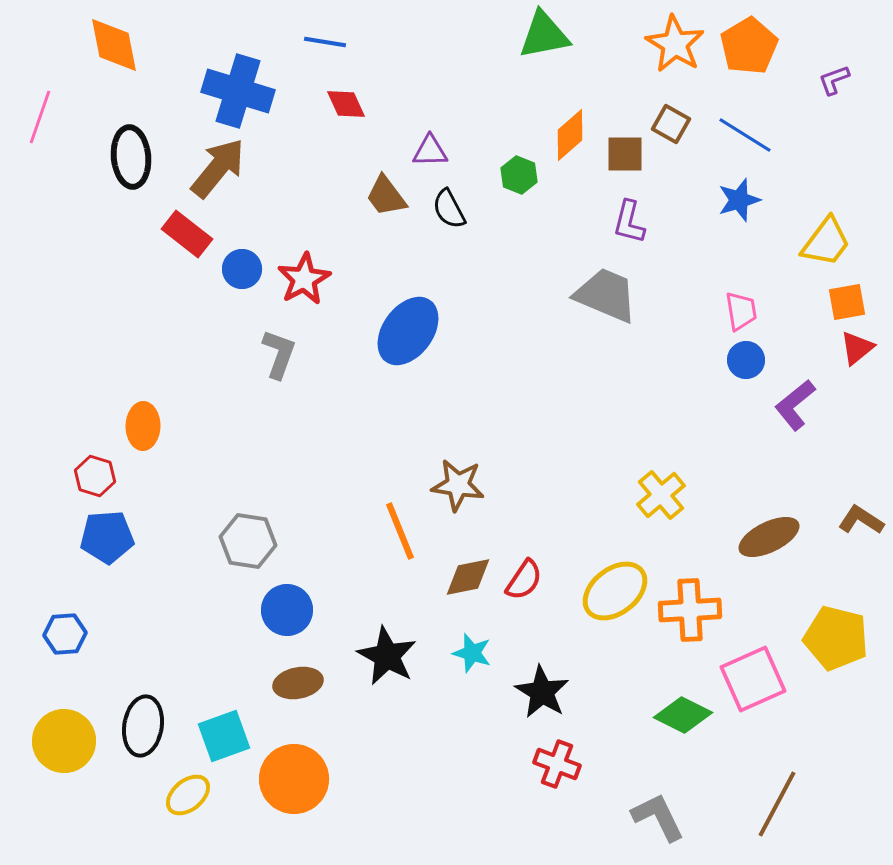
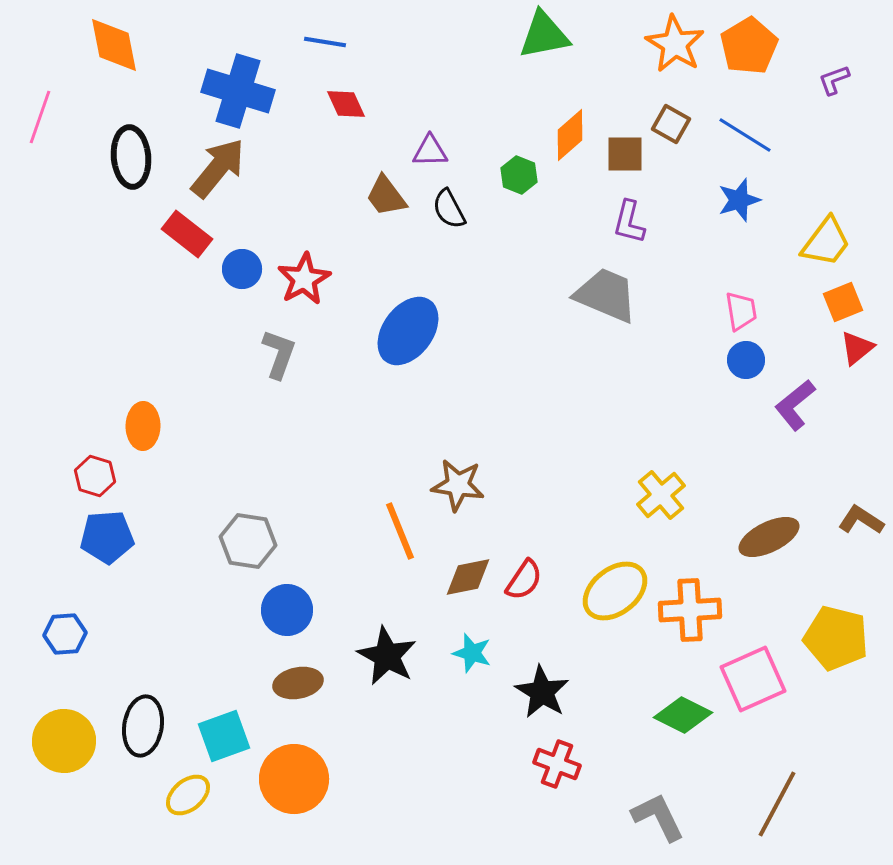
orange square at (847, 302): moved 4 px left; rotated 12 degrees counterclockwise
